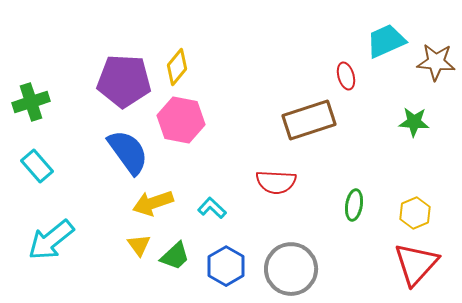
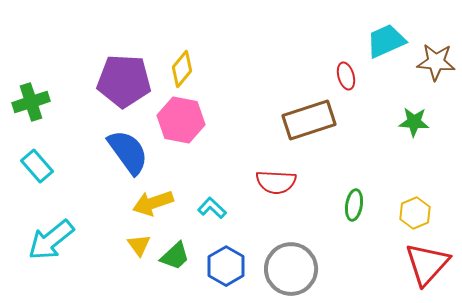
yellow diamond: moved 5 px right, 2 px down
red triangle: moved 11 px right
